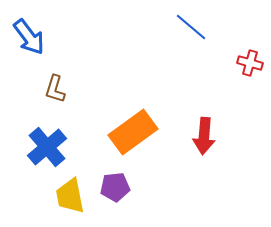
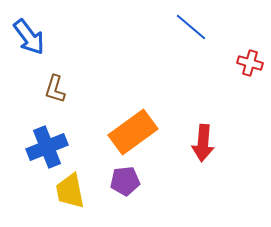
red arrow: moved 1 px left, 7 px down
blue cross: rotated 18 degrees clockwise
purple pentagon: moved 10 px right, 6 px up
yellow trapezoid: moved 5 px up
